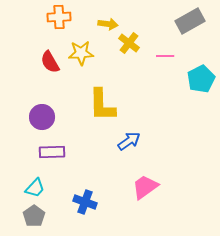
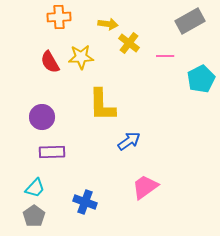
yellow star: moved 4 px down
